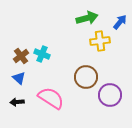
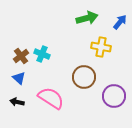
yellow cross: moved 1 px right, 6 px down; rotated 18 degrees clockwise
brown circle: moved 2 px left
purple circle: moved 4 px right, 1 px down
black arrow: rotated 16 degrees clockwise
